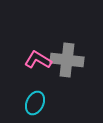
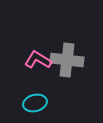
cyan ellipse: rotated 50 degrees clockwise
